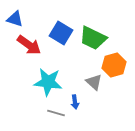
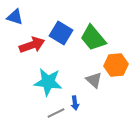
blue triangle: moved 2 px up
green trapezoid: rotated 24 degrees clockwise
red arrow: moved 3 px right; rotated 55 degrees counterclockwise
orange hexagon: moved 2 px right; rotated 10 degrees clockwise
gray triangle: moved 2 px up
blue arrow: moved 1 px down
gray line: rotated 42 degrees counterclockwise
